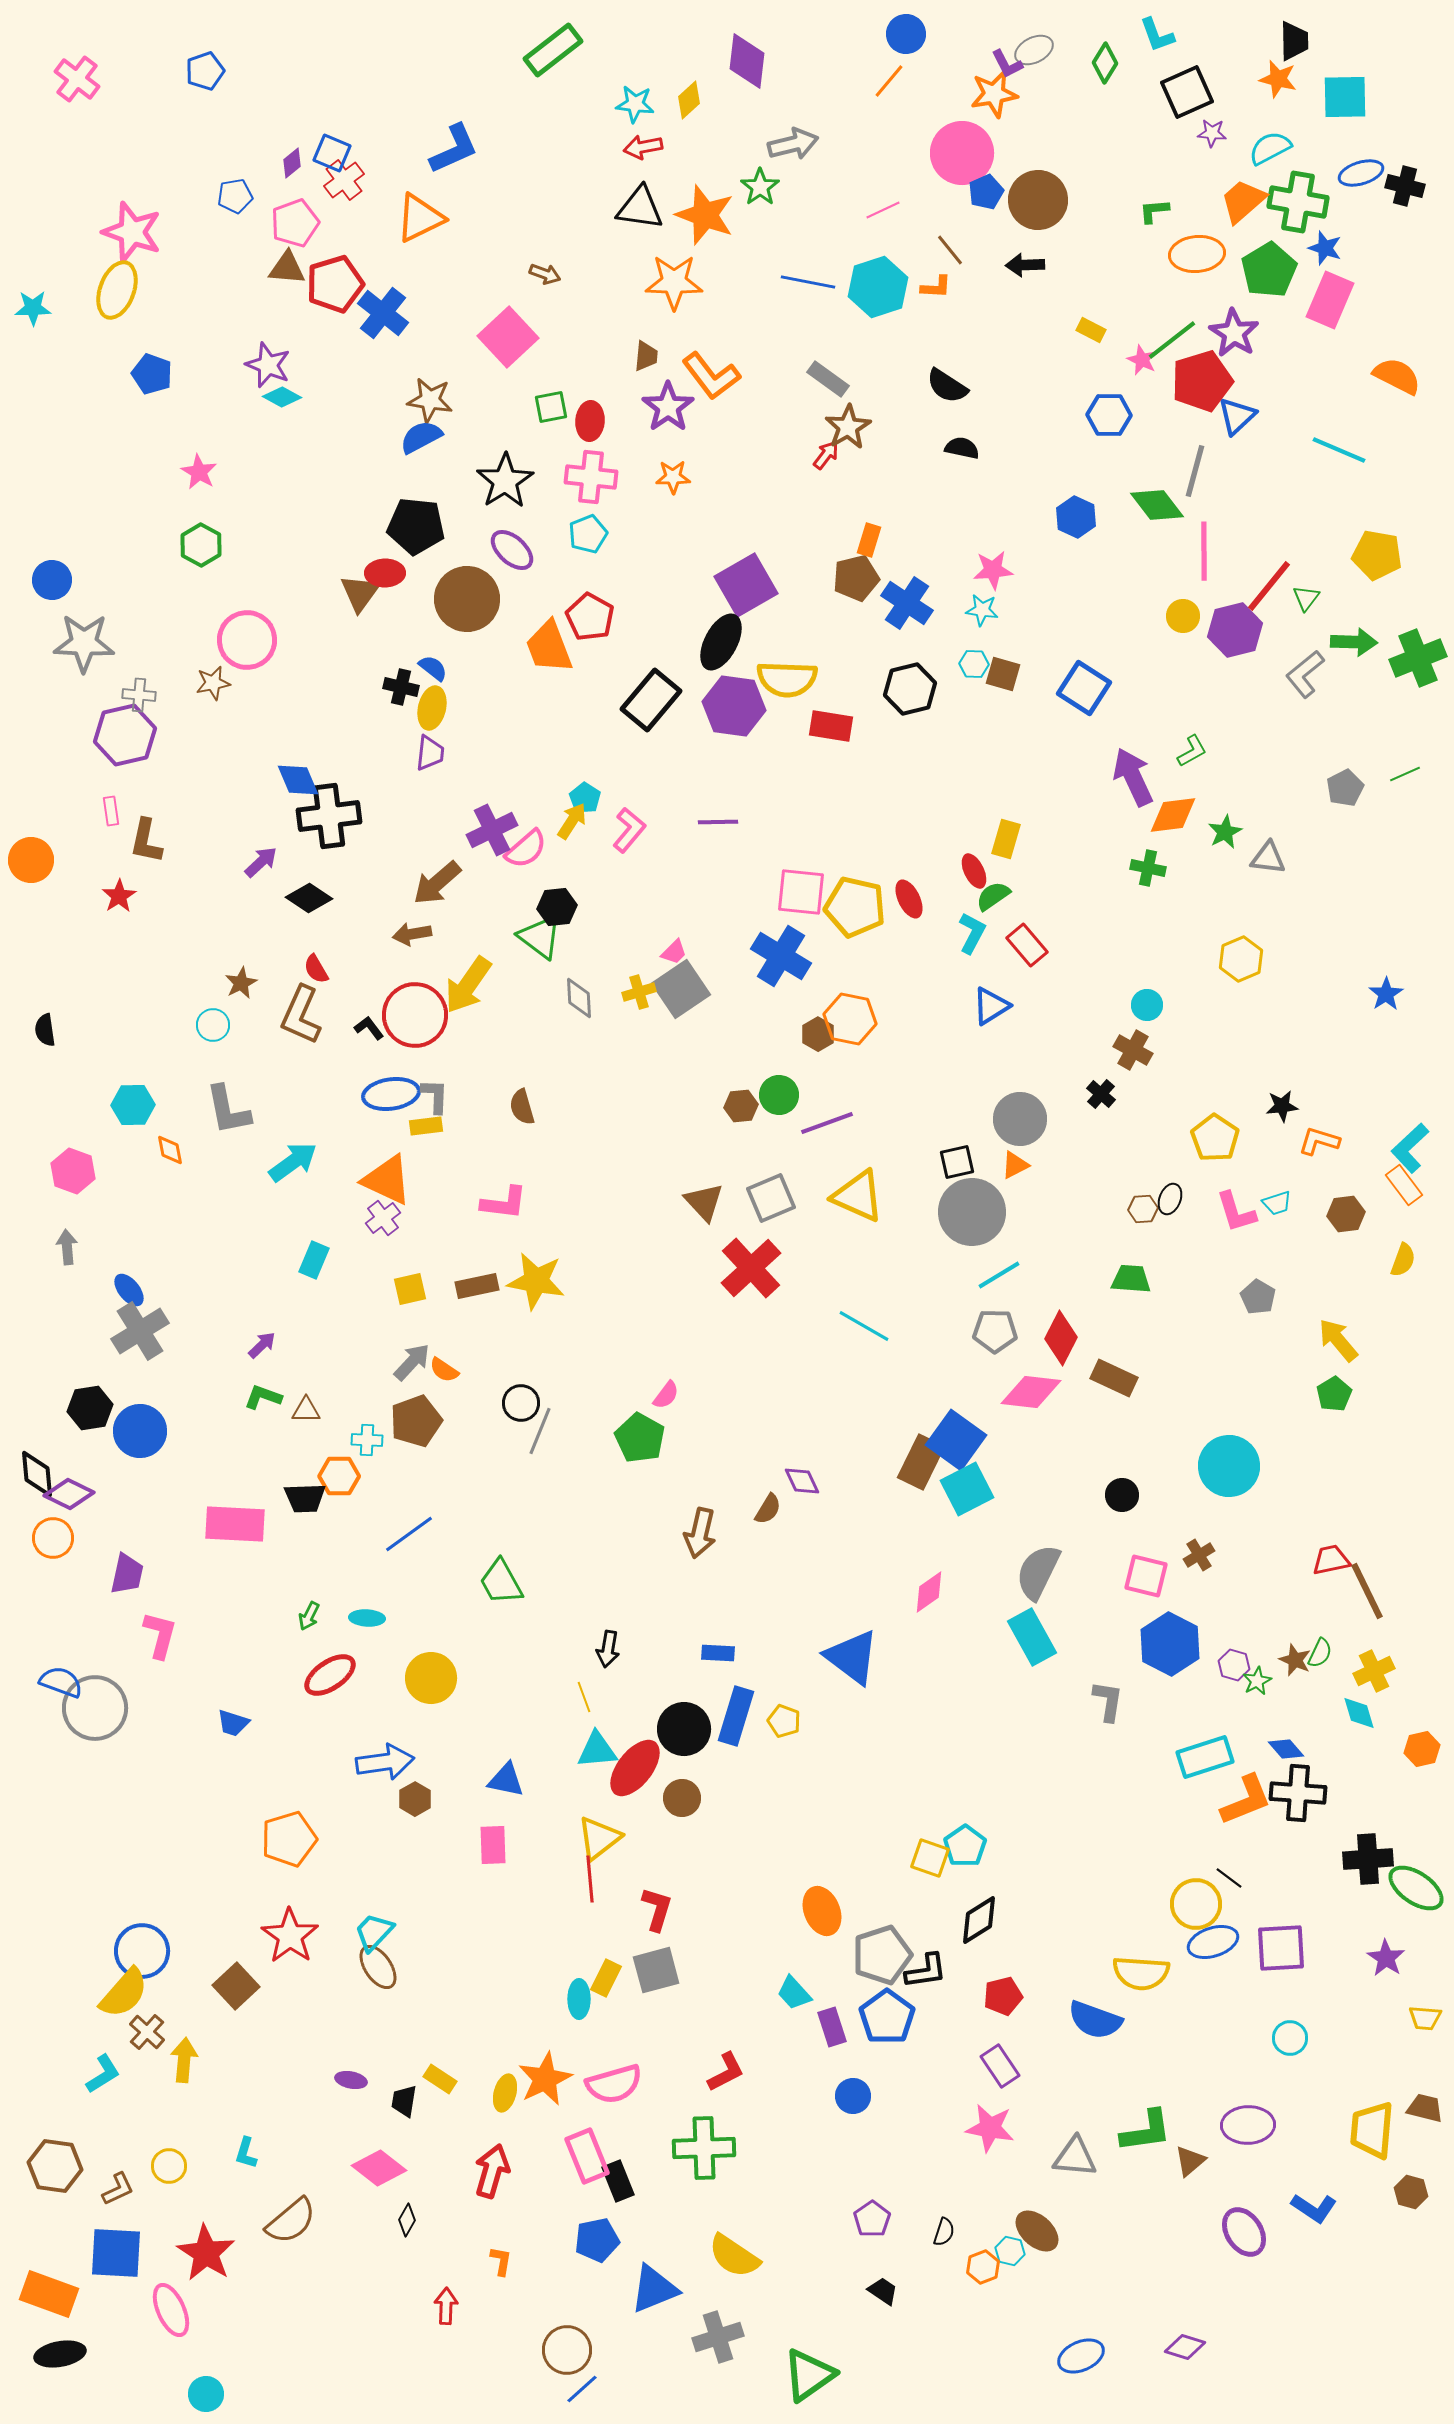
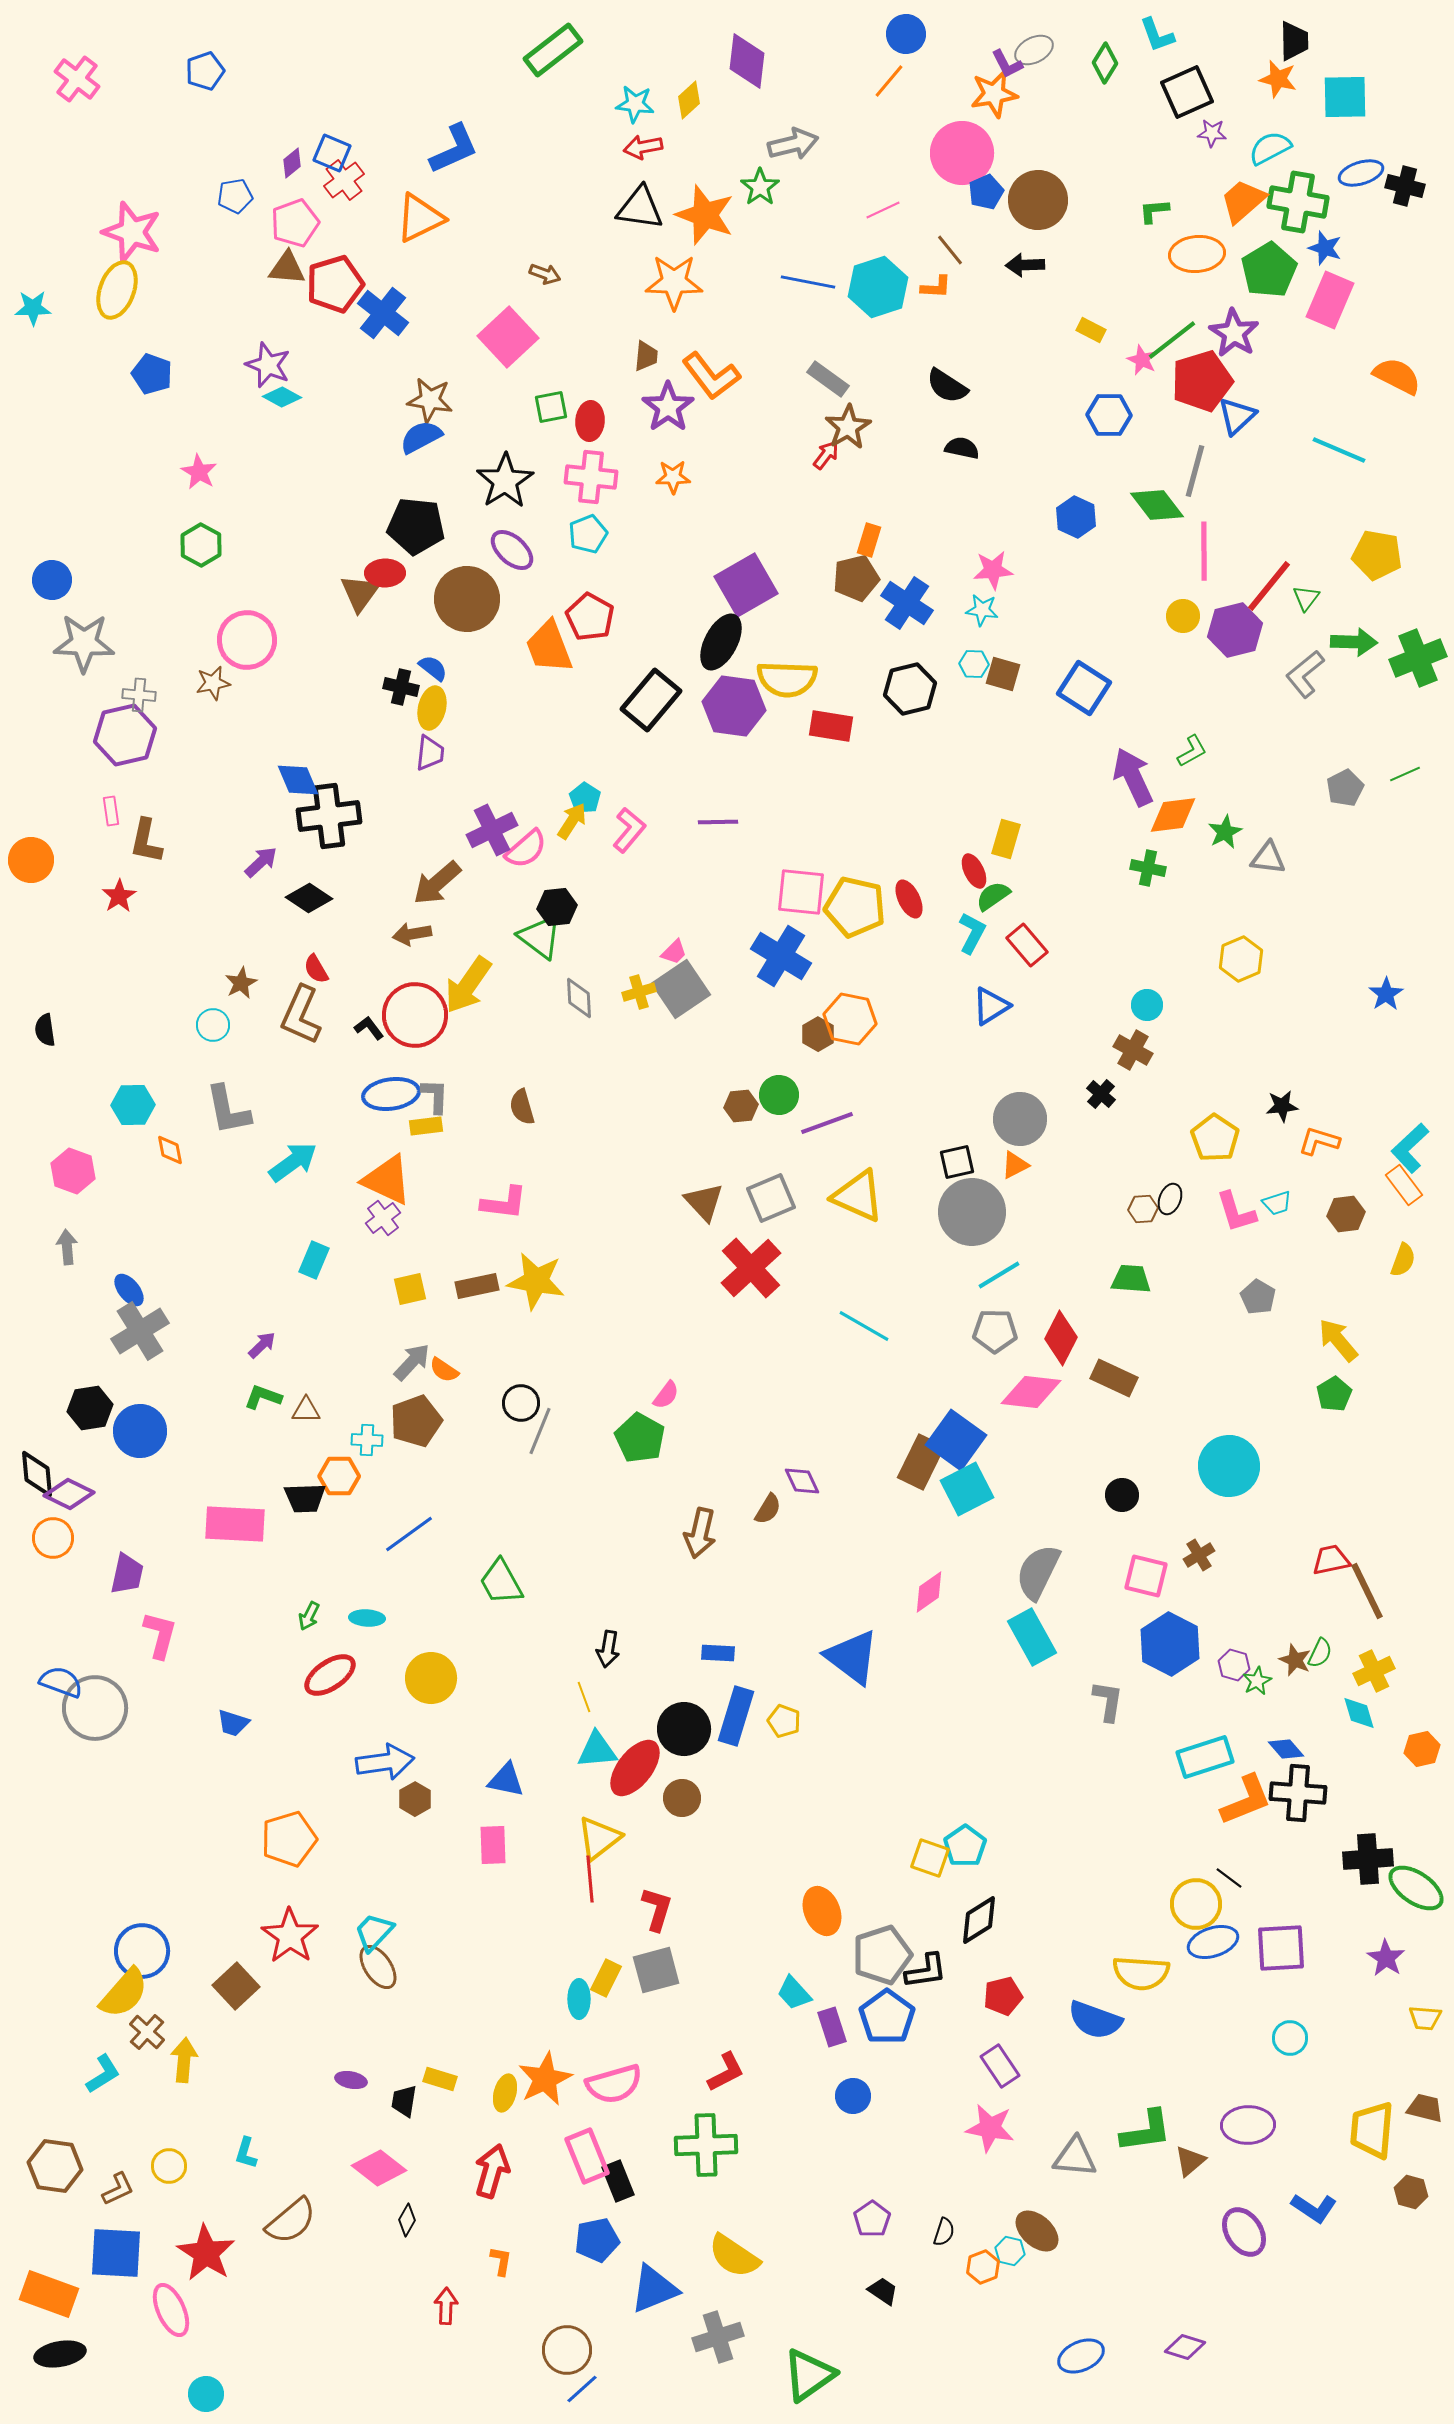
yellow rectangle at (440, 2079): rotated 16 degrees counterclockwise
green cross at (704, 2148): moved 2 px right, 3 px up
